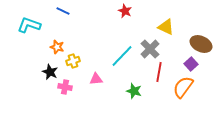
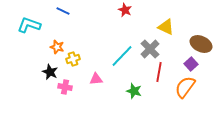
red star: moved 1 px up
yellow cross: moved 2 px up
orange semicircle: moved 2 px right
